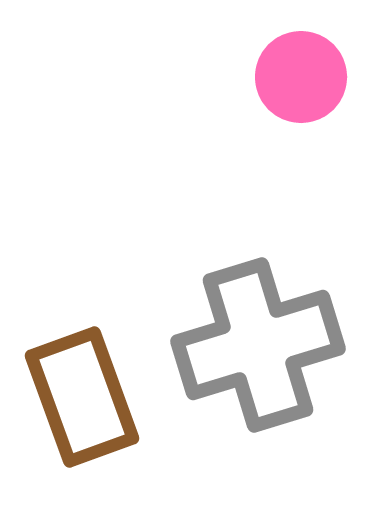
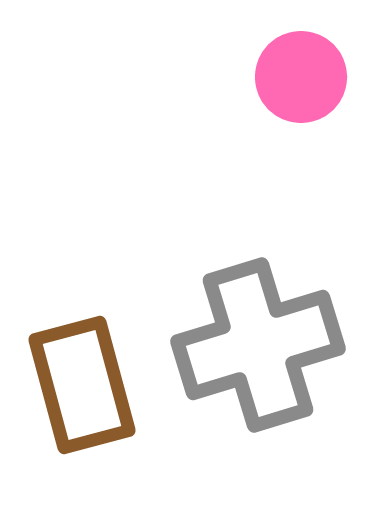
brown rectangle: moved 12 px up; rotated 5 degrees clockwise
